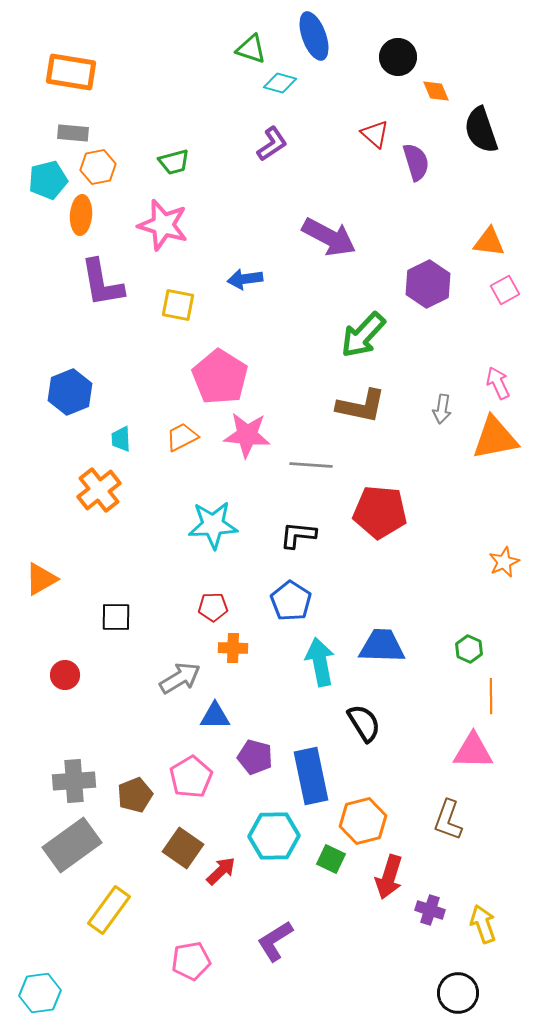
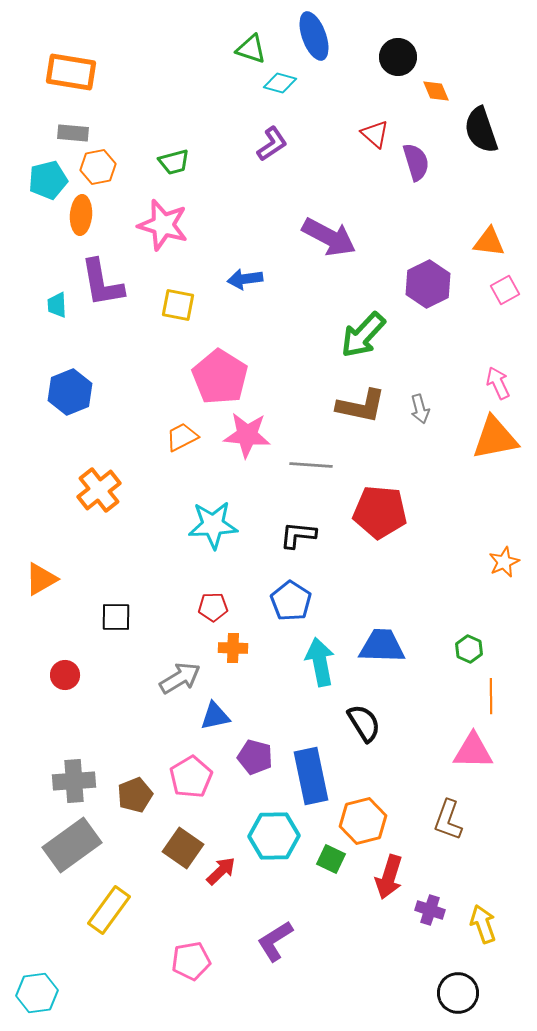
gray arrow at (442, 409): moved 22 px left; rotated 24 degrees counterclockwise
cyan trapezoid at (121, 439): moved 64 px left, 134 px up
blue triangle at (215, 716): rotated 12 degrees counterclockwise
cyan hexagon at (40, 993): moved 3 px left
